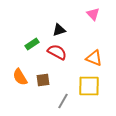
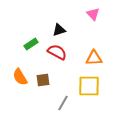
green rectangle: moved 1 px left
orange triangle: rotated 24 degrees counterclockwise
gray line: moved 2 px down
